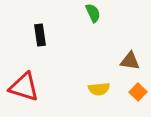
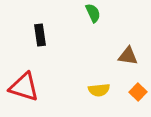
brown triangle: moved 2 px left, 5 px up
yellow semicircle: moved 1 px down
